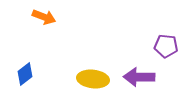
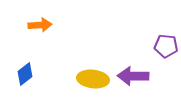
orange arrow: moved 4 px left, 8 px down; rotated 25 degrees counterclockwise
purple arrow: moved 6 px left, 1 px up
